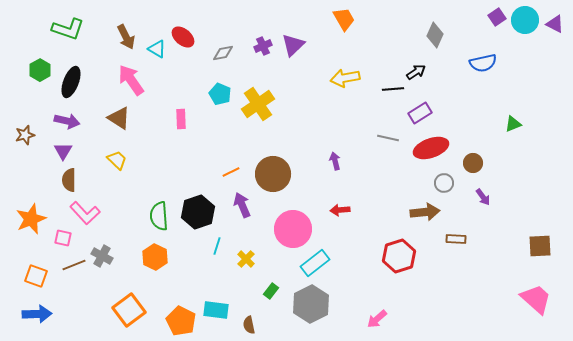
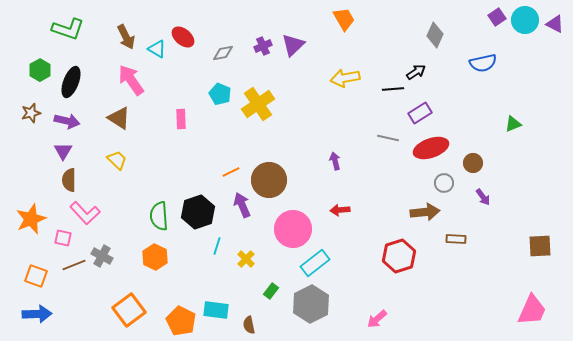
brown star at (25, 135): moved 6 px right, 22 px up
brown circle at (273, 174): moved 4 px left, 6 px down
pink trapezoid at (536, 299): moved 4 px left, 11 px down; rotated 72 degrees clockwise
